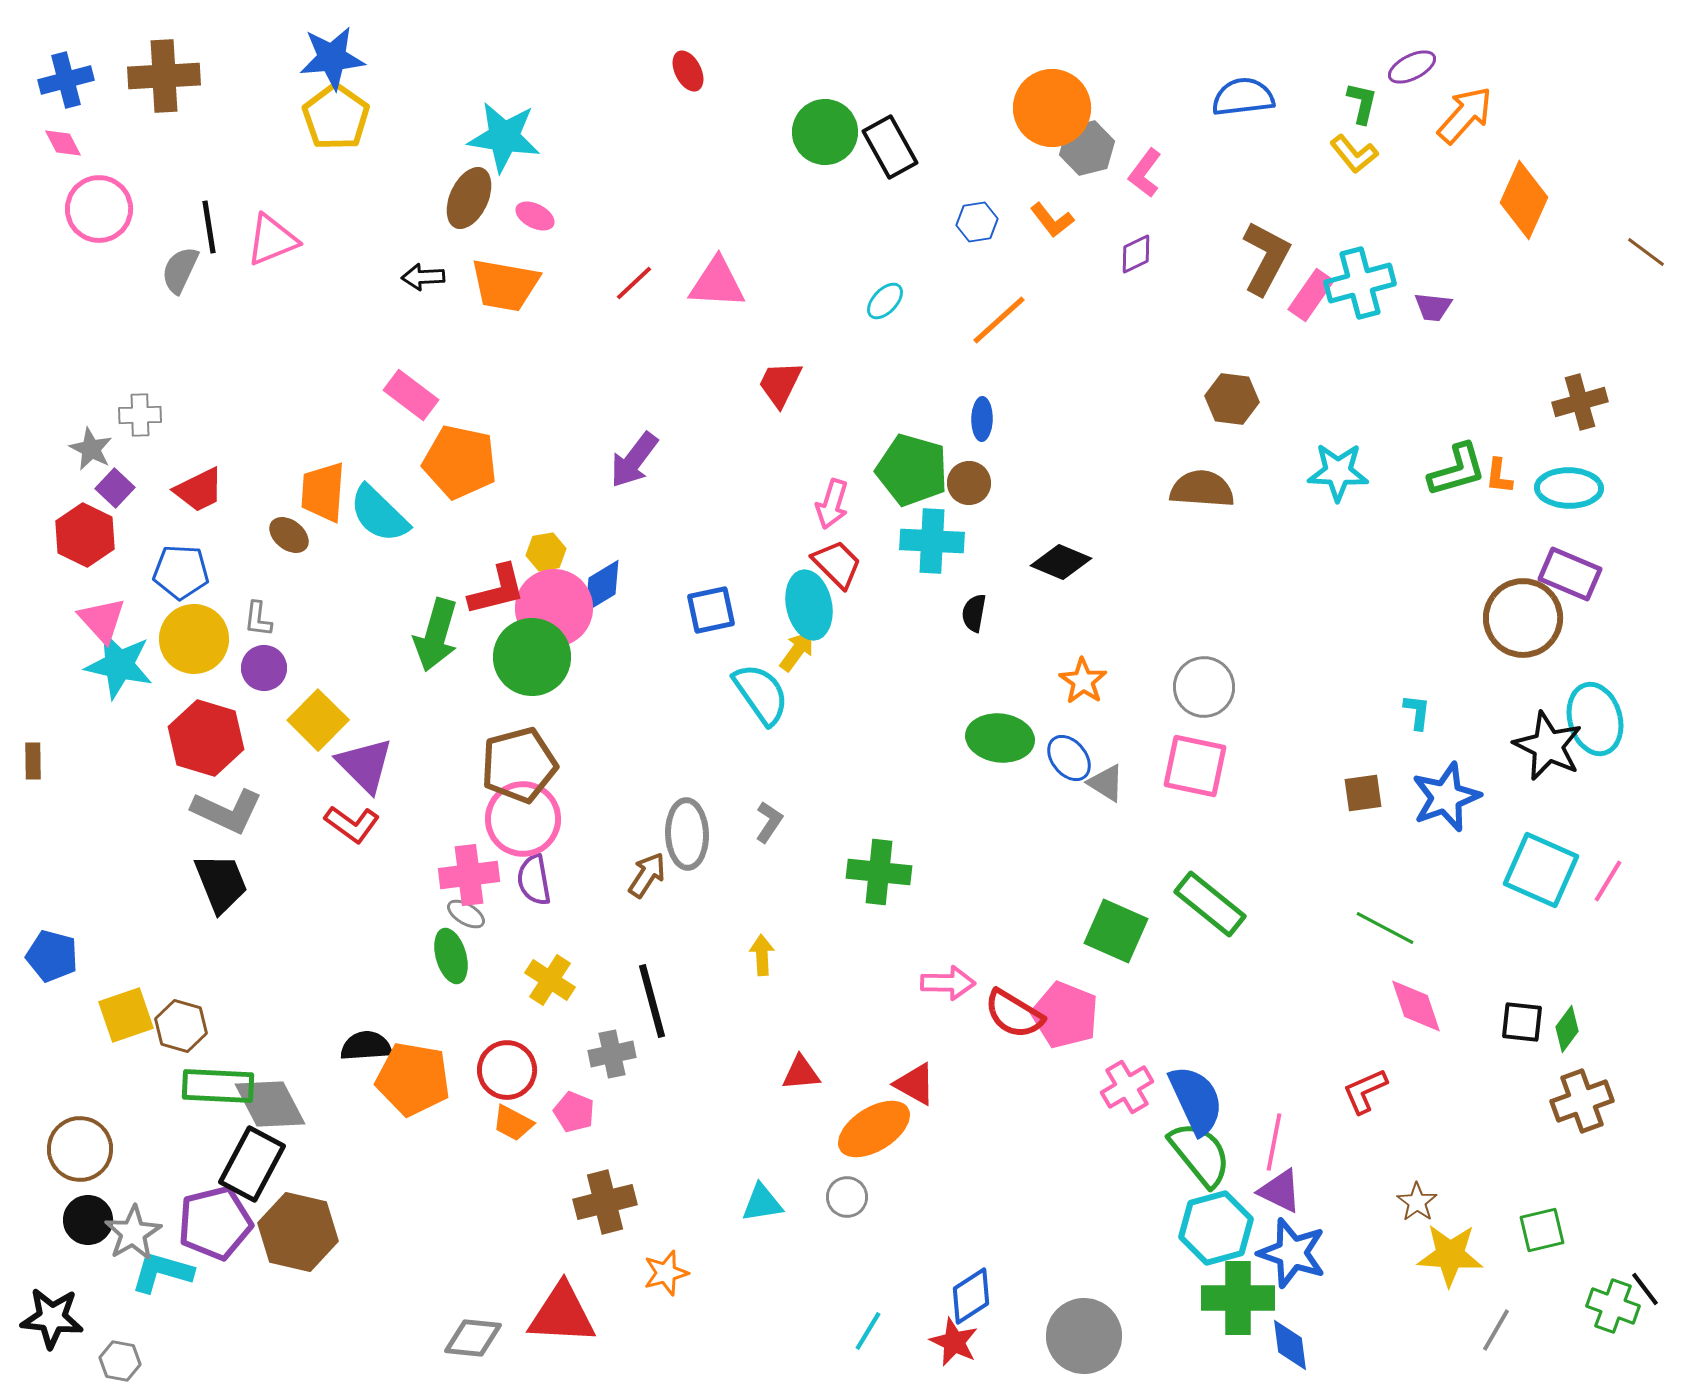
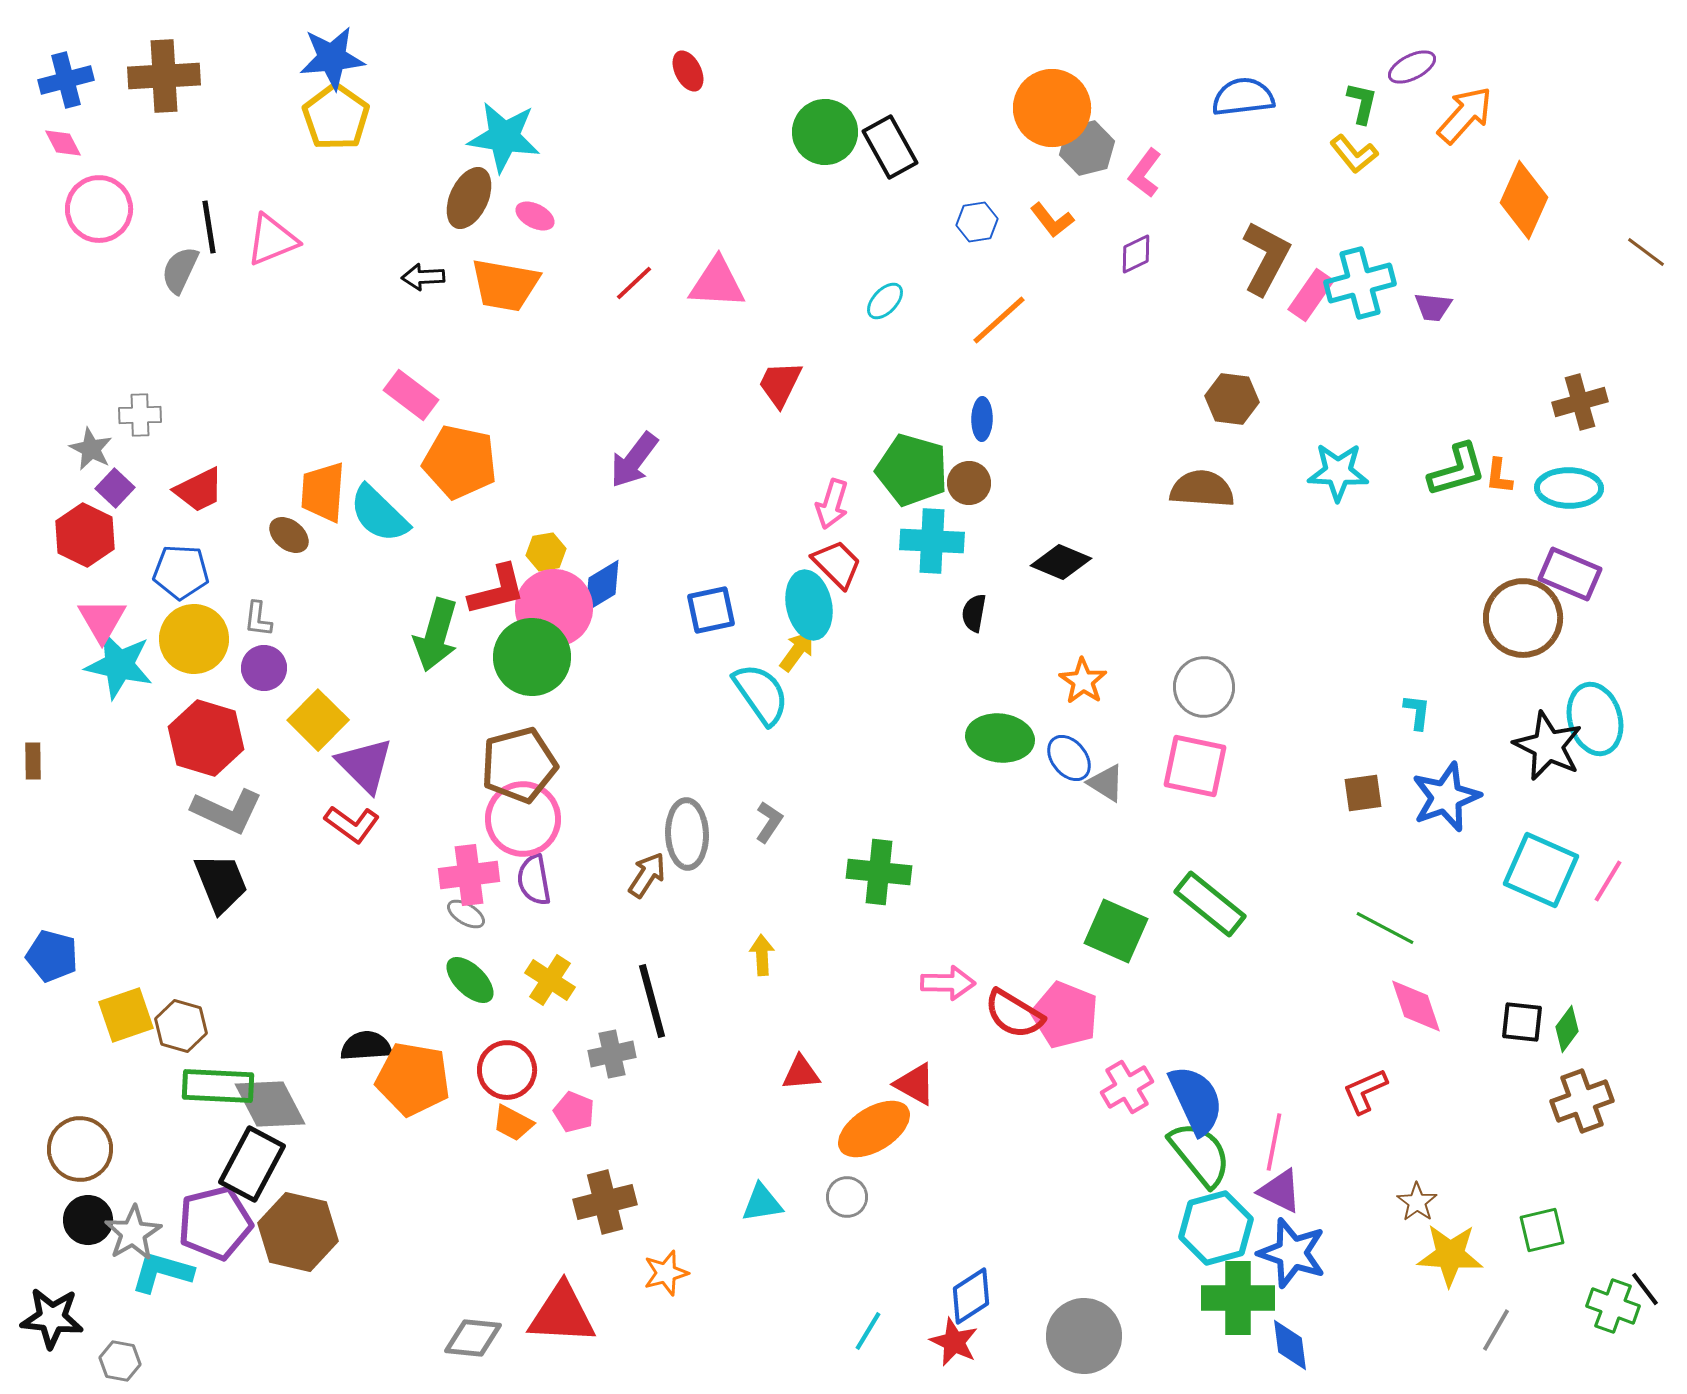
pink triangle at (102, 620): rotated 12 degrees clockwise
green ellipse at (451, 956): moved 19 px right, 24 px down; rotated 30 degrees counterclockwise
